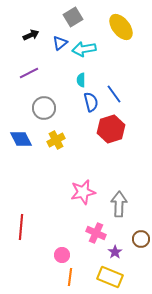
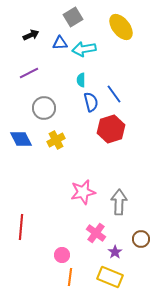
blue triangle: rotated 35 degrees clockwise
gray arrow: moved 2 px up
pink cross: rotated 12 degrees clockwise
